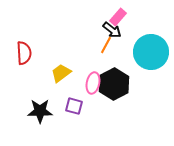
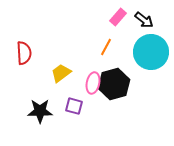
black arrow: moved 32 px right, 10 px up
orange line: moved 2 px down
black hexagon: rotated 12 degrees clockwise
